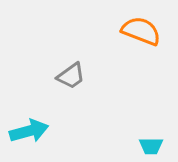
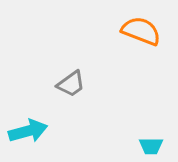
gray trapezoid: moved 8 px down
cyan arrow: moved 1 px left
